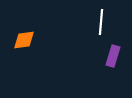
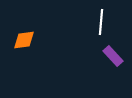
purple rectangle: rotated 60 degrees counterclockwise
